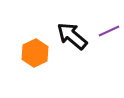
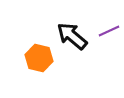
orange hexagon: moved 4 px right, 5 px down; rotated 20 degrees counterclockwise
